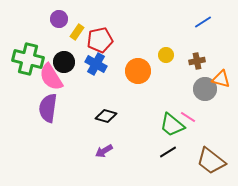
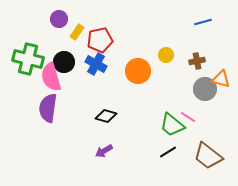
blue line: rotated 18 degrees clockwise
pink semicircle: rotated 16 degrees clockwise
brown trapezoid: moved 3 px left, 5 px up
